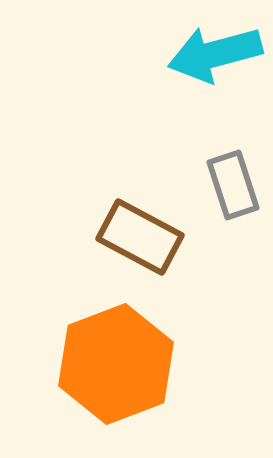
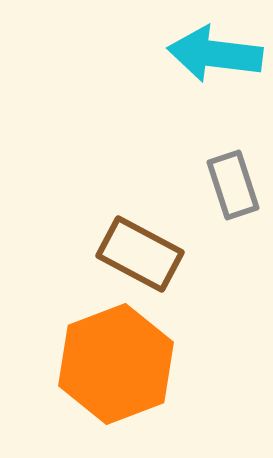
cyan arrow: rotated 22 degrees clockwise
brown rectangle: moved 17 px down
